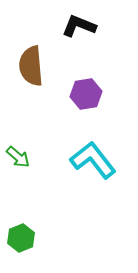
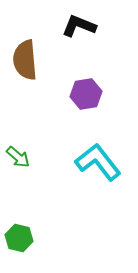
brown semicircle: moved 6 px left, 6 px up
cyan L-shape: moved 5 px right, 2 px down
green hexagon: moved 2 px left; rotated 24 degrees counterclockwise
